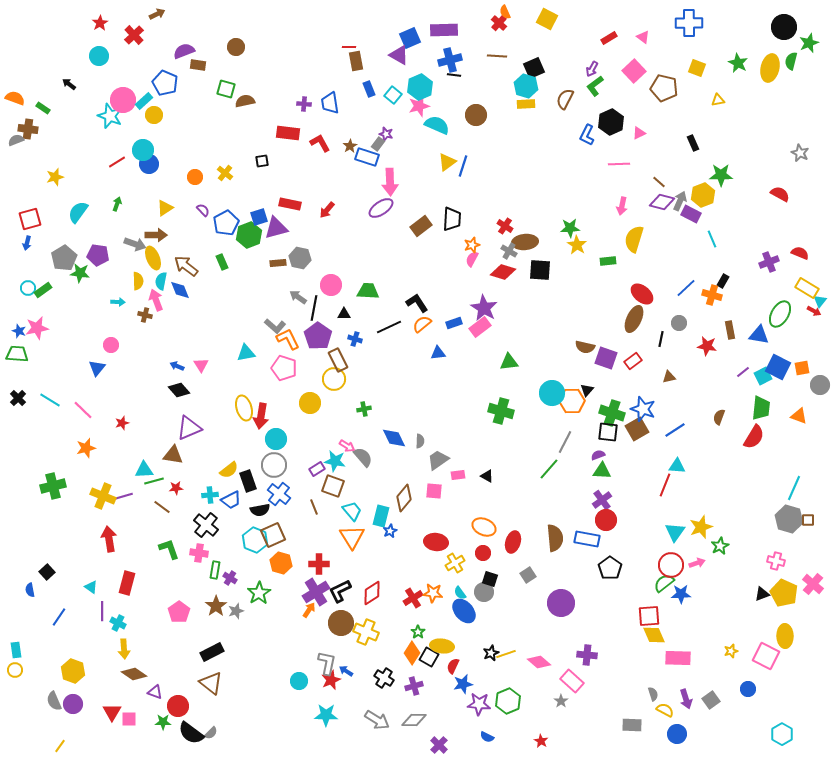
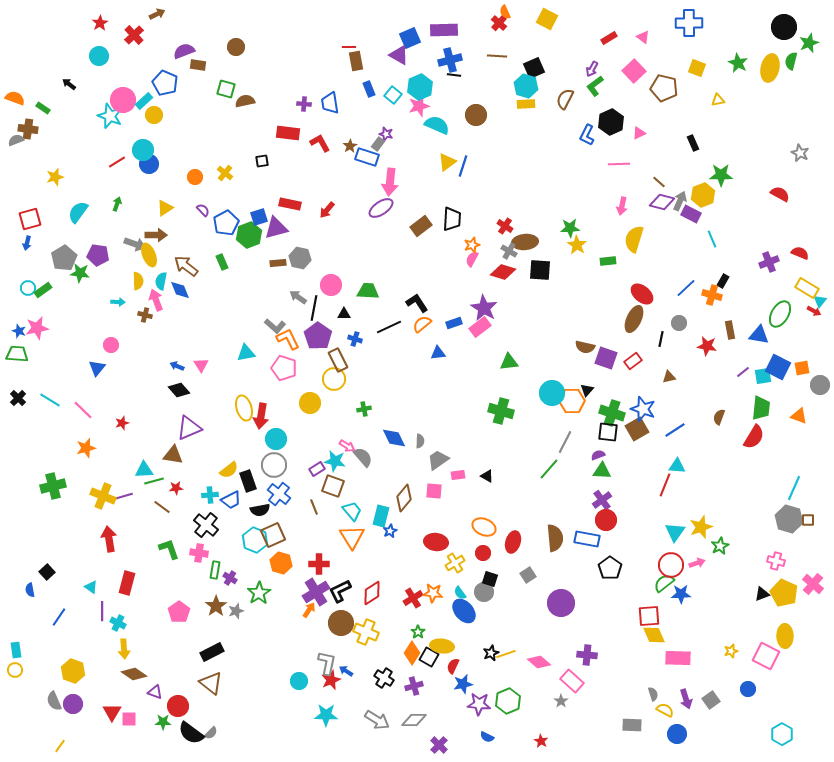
pink arrow at (390, 182): rotated 8 degrees clockwise
yellow ellipse at (153, 258): moved 4 px left, 3 px up
cyan square at (763, 376): rotated 18 degrees clockwise
